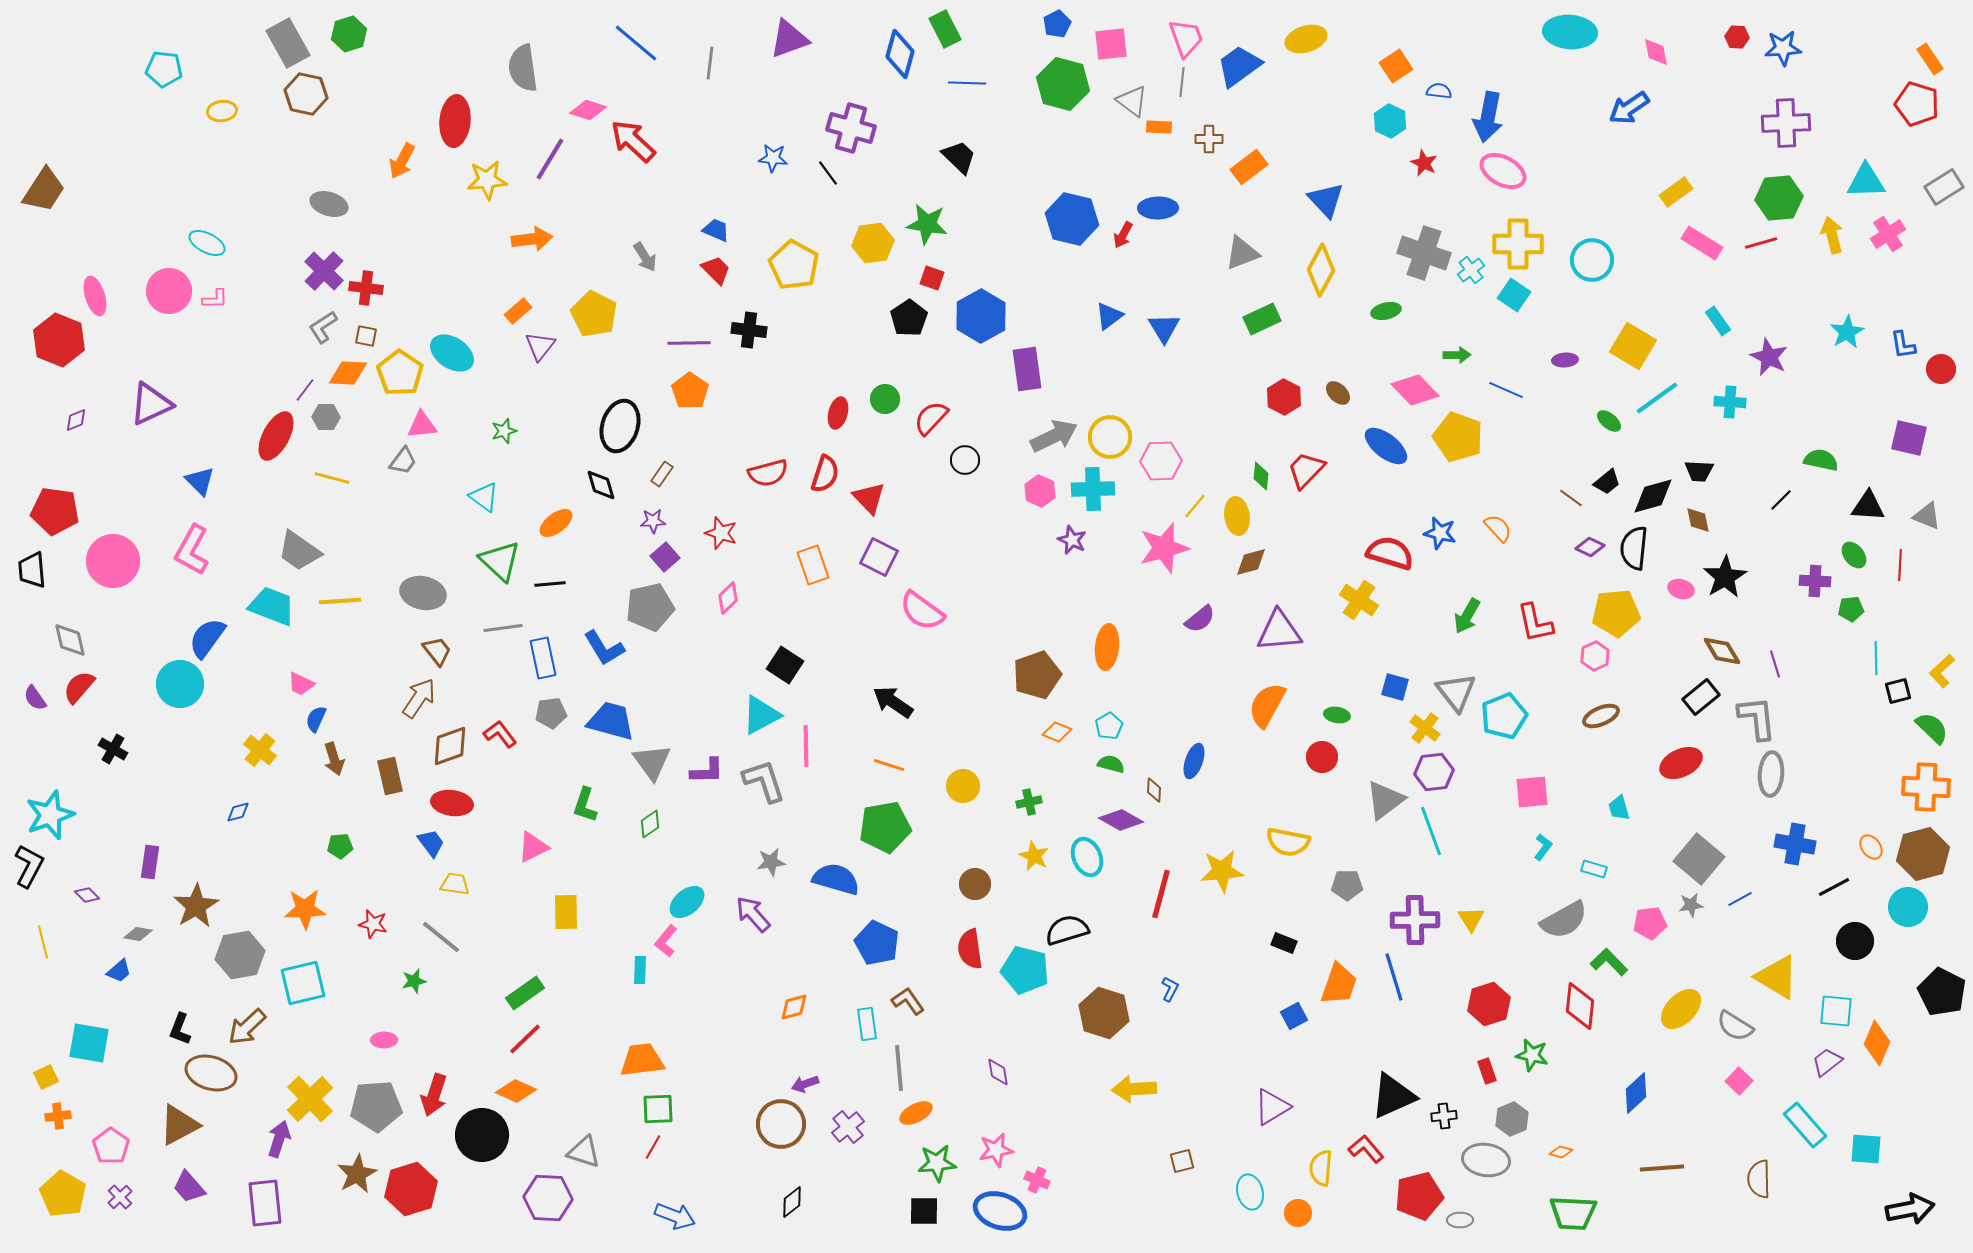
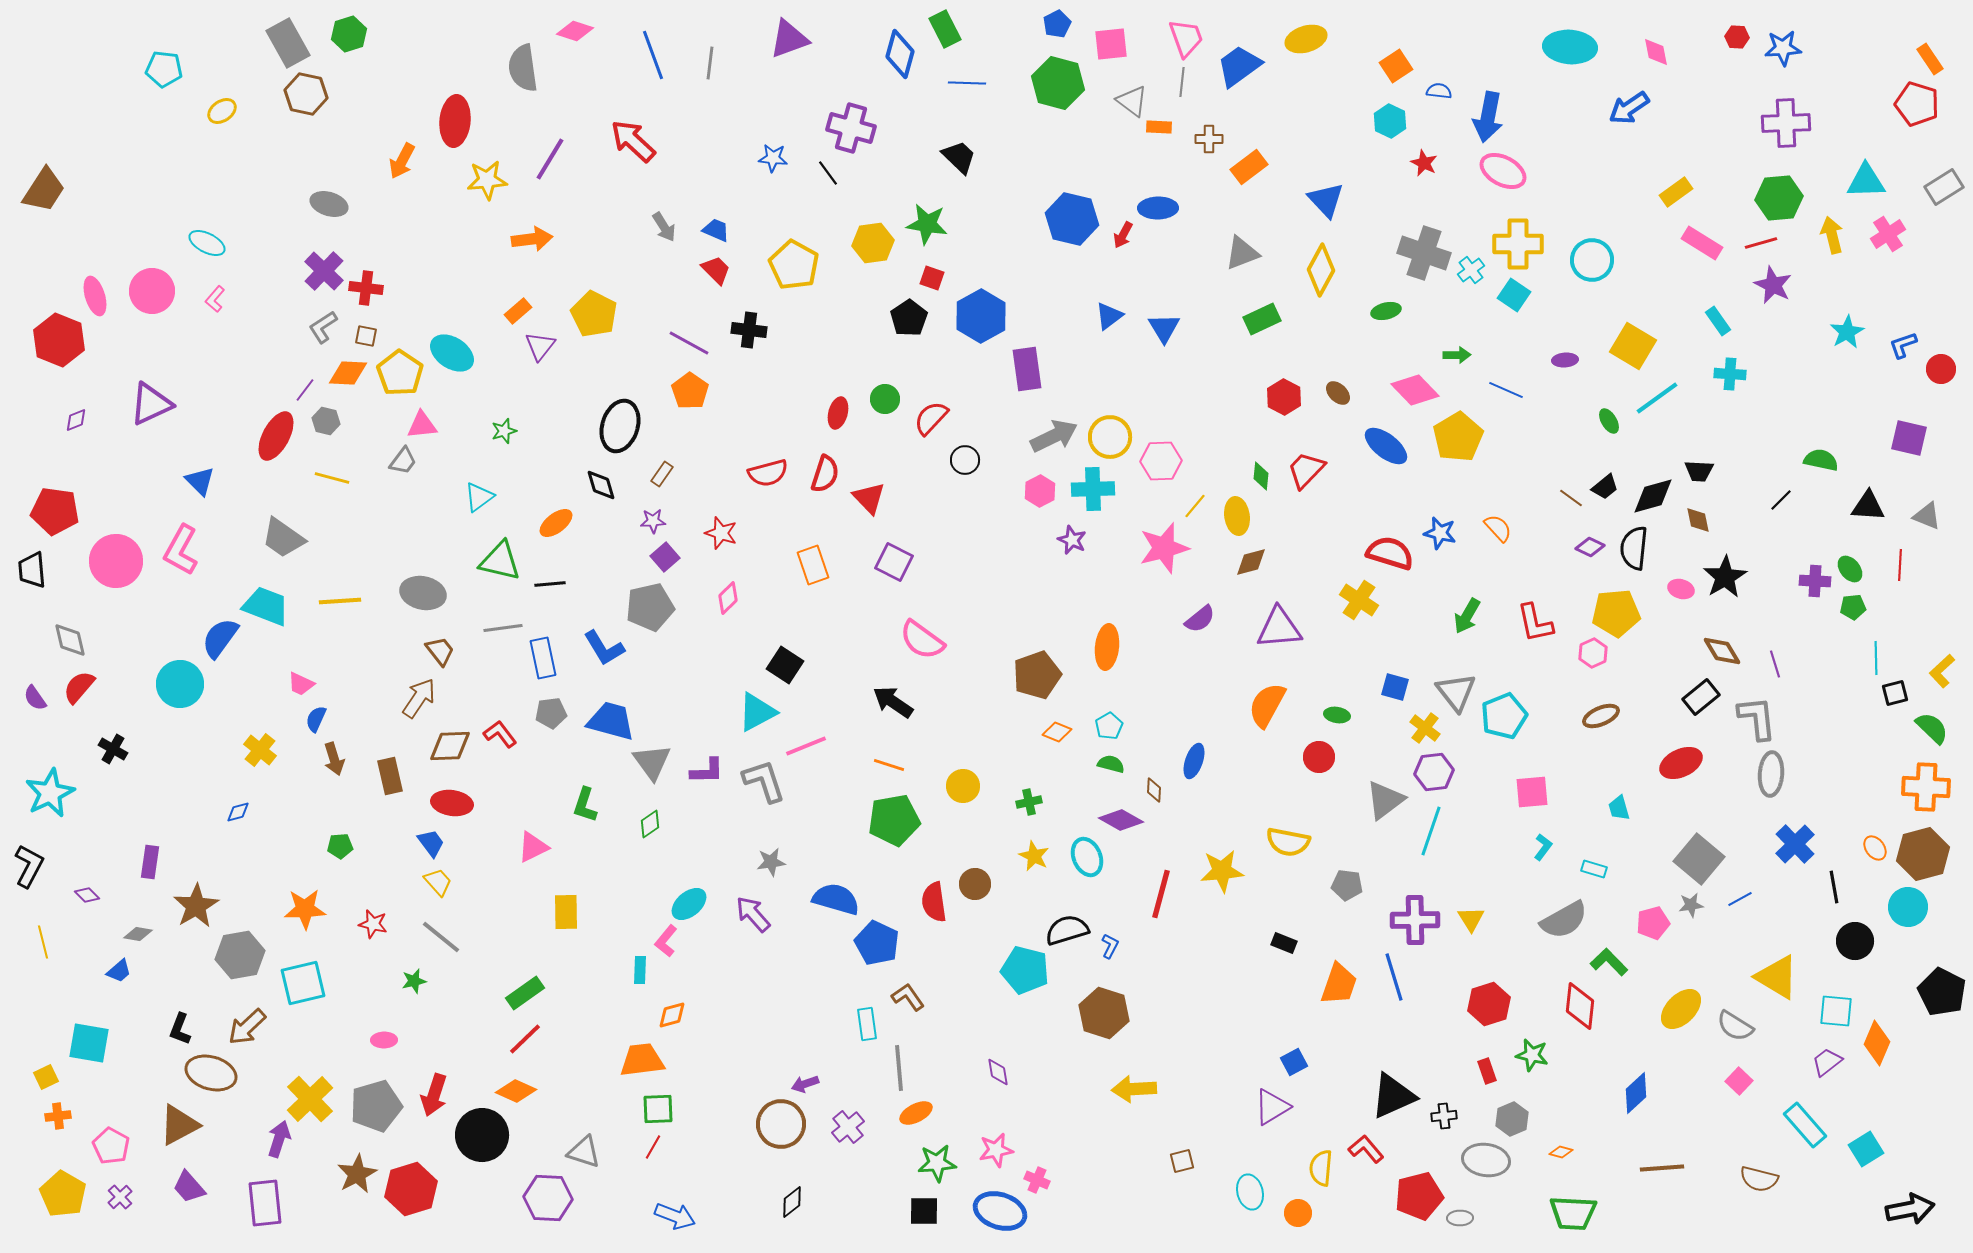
cyan ellipse at (1570, 32): moved 15 px down
blue line at (636, 43): moved 17 px right, 12 px down; rotated 30 degrees clockwise
green hexagon at (1063, 84): moved 5 px left, 1 px up
pink diamond at (588, 110): moved 13 px left, 79 px up
yellow ellipse at (222, 111): rotated 28 degrees counterclockwise
gray arrow at (645, 257): moved 19 px right, 30 px up
pink circle at (169, 291): moved 17 px left
pink L-shape at (215, 299): rotated 132 degrees clockwise
purple line at (689, 343): rotated 30 degrees clockwise
blue L-shape at (1903, 345): rotated 80 degrees clockwise
purple star at (1769, 357): moved 4 px right, 72 px up
cyan cross at (1730, 402): moved 28 px up
gray hexagon at (326, 417): moved 4 px down; rotated 12 degrees clockwise
green ellipse at (1609, 421): rotated 20 degrees clockwise
yellow pentagon at (1458, 437): rotated 21 degrees clockwise
black trapezoid at (1607, 482): moved 2 px left, 5 px down
pink hexagon at (1040, 491): rotated 8 degrees clockwise
cyan triangle at (484, 497): moved 5 px left; rotated 48 degrees clockwise
pink L-shape at (192, 550): moved 11 px left
gray trapezoid at (299, 551): moved 16 px left, 13 px up
green ellipse at (1854, 555): moved 4 px left, 14 px down
purple square at (879, 557): moved 15 px right, 5 px down
pink circle at (113, 561): moved 3 px right
green triangle at (500, 561): rotated 30 degrees counterclockwise
cyan trapezoid at (272, 606): moved 6 px left
green pentagon at (1851, 609): moved 2 px right, 2 px up
pink semicircle at (922, 611): moved 29 px down
purple triangle at (1279, 631): moved 3 px up
blue semicircle at (207, 638): moved 13 px right
brown trapezoid at (437, 651): moved 3 px right
pink hexagon at (1595, 656): moved 2 px left, 3 px up
black square at (1898, 691): moved 3 px left, 2 px down
cyan triangle at (761, 715): moved 4 px left, 3 px up
brown diamond at (450, 746): rotated 18 degrees clockwise
pink line at (806, 746): rotated 69 degrees clockwise
red circle at (1322, 757): moved 3 px left
cyan star at (50, 815): moved 22 px up; rotated 6 degrees counterclockwise
green pentagon at (885, 827): moved 9 px right, 7 px up
cyan line at (1431, 831): rotated 39 degrees clockwise
blue cross at (1795, 844): rotated 36 degrees clockwise
orange ellipse at (1871, 847): moved 4 px right, 1 px down
blue semicircle at (836, 879): moved 20 px down
yellow trapezoid at (455, 884): moved 17 px left, 2 px up; rotated 40 degrees clockwise
gray pentagon at (1347, 885): rotated 8 degrees clockwise
black line at (1834, 887): rotated 72 degrees counterclockwise
cyan ellipse at (687, 902): moved 2 px right, 2 px down
pink pentagon at (1650, 923): moved 3 px right; rotated 8 degrees counterclockwise
red semicircle at (970, 949): moved 36 px left, 47 px up
blue L-shape at (1170, 989): moved 60 px left, 43 px up
brown L-shape at (908, 1001): moved 4 px up
orange diamond at (794, 1007): moved 122 px left, 8 px down
blue square at (1294, 1016): moved 46 px down
gray pentagon at (376, 1106): rotated 12 degrees counterclockwise
pink pentagon at (111, 1146): rotated 6 degrees counterclockwise
cyan square at (1866, 1149): rotated 36 degrees counterclockwise
brown semicircle at (1759, 1179): rotated 75 degrees counterclockwise
gray ellipse at (1460, 1220): moved 2 px up
